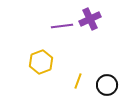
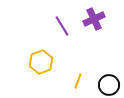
purple cross: moved 4 px right
purple line: rotated 65 degrees clockwise
black circle: moved 2 px right
